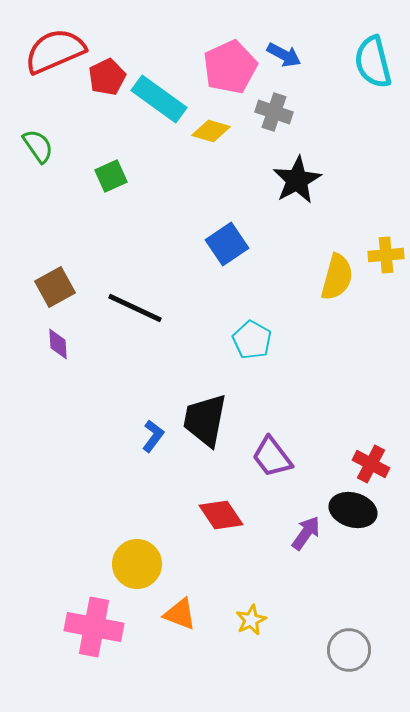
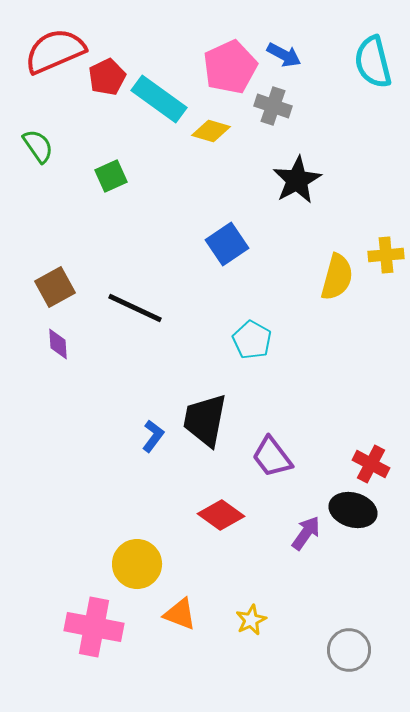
gray cross: moved 1 px left, 6 px up
red diamond: rotated 21 degrees counterclockwise
